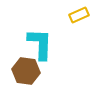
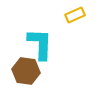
yellow rectangle: moved 4 px left
